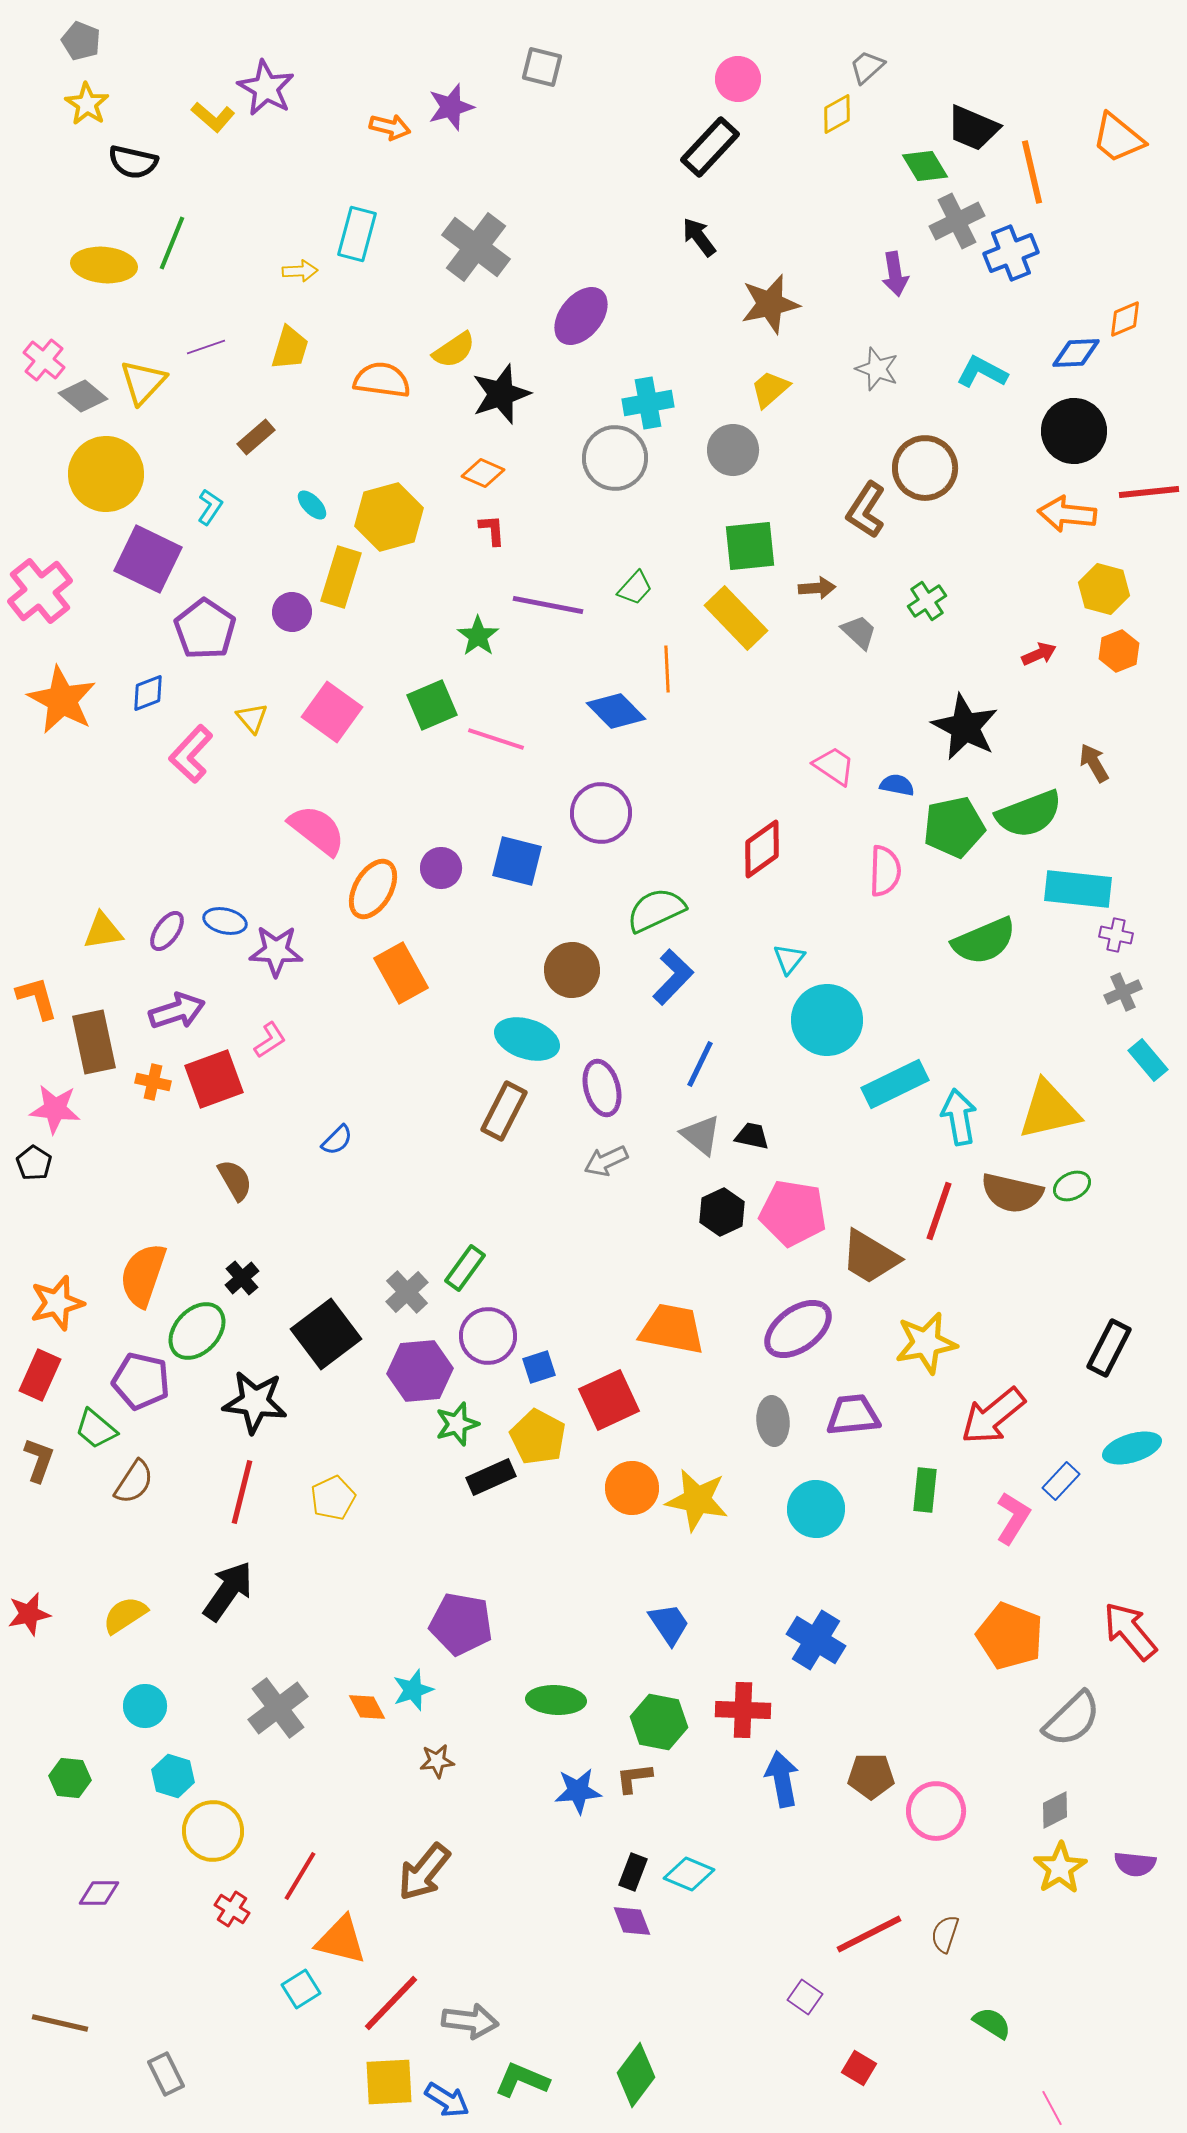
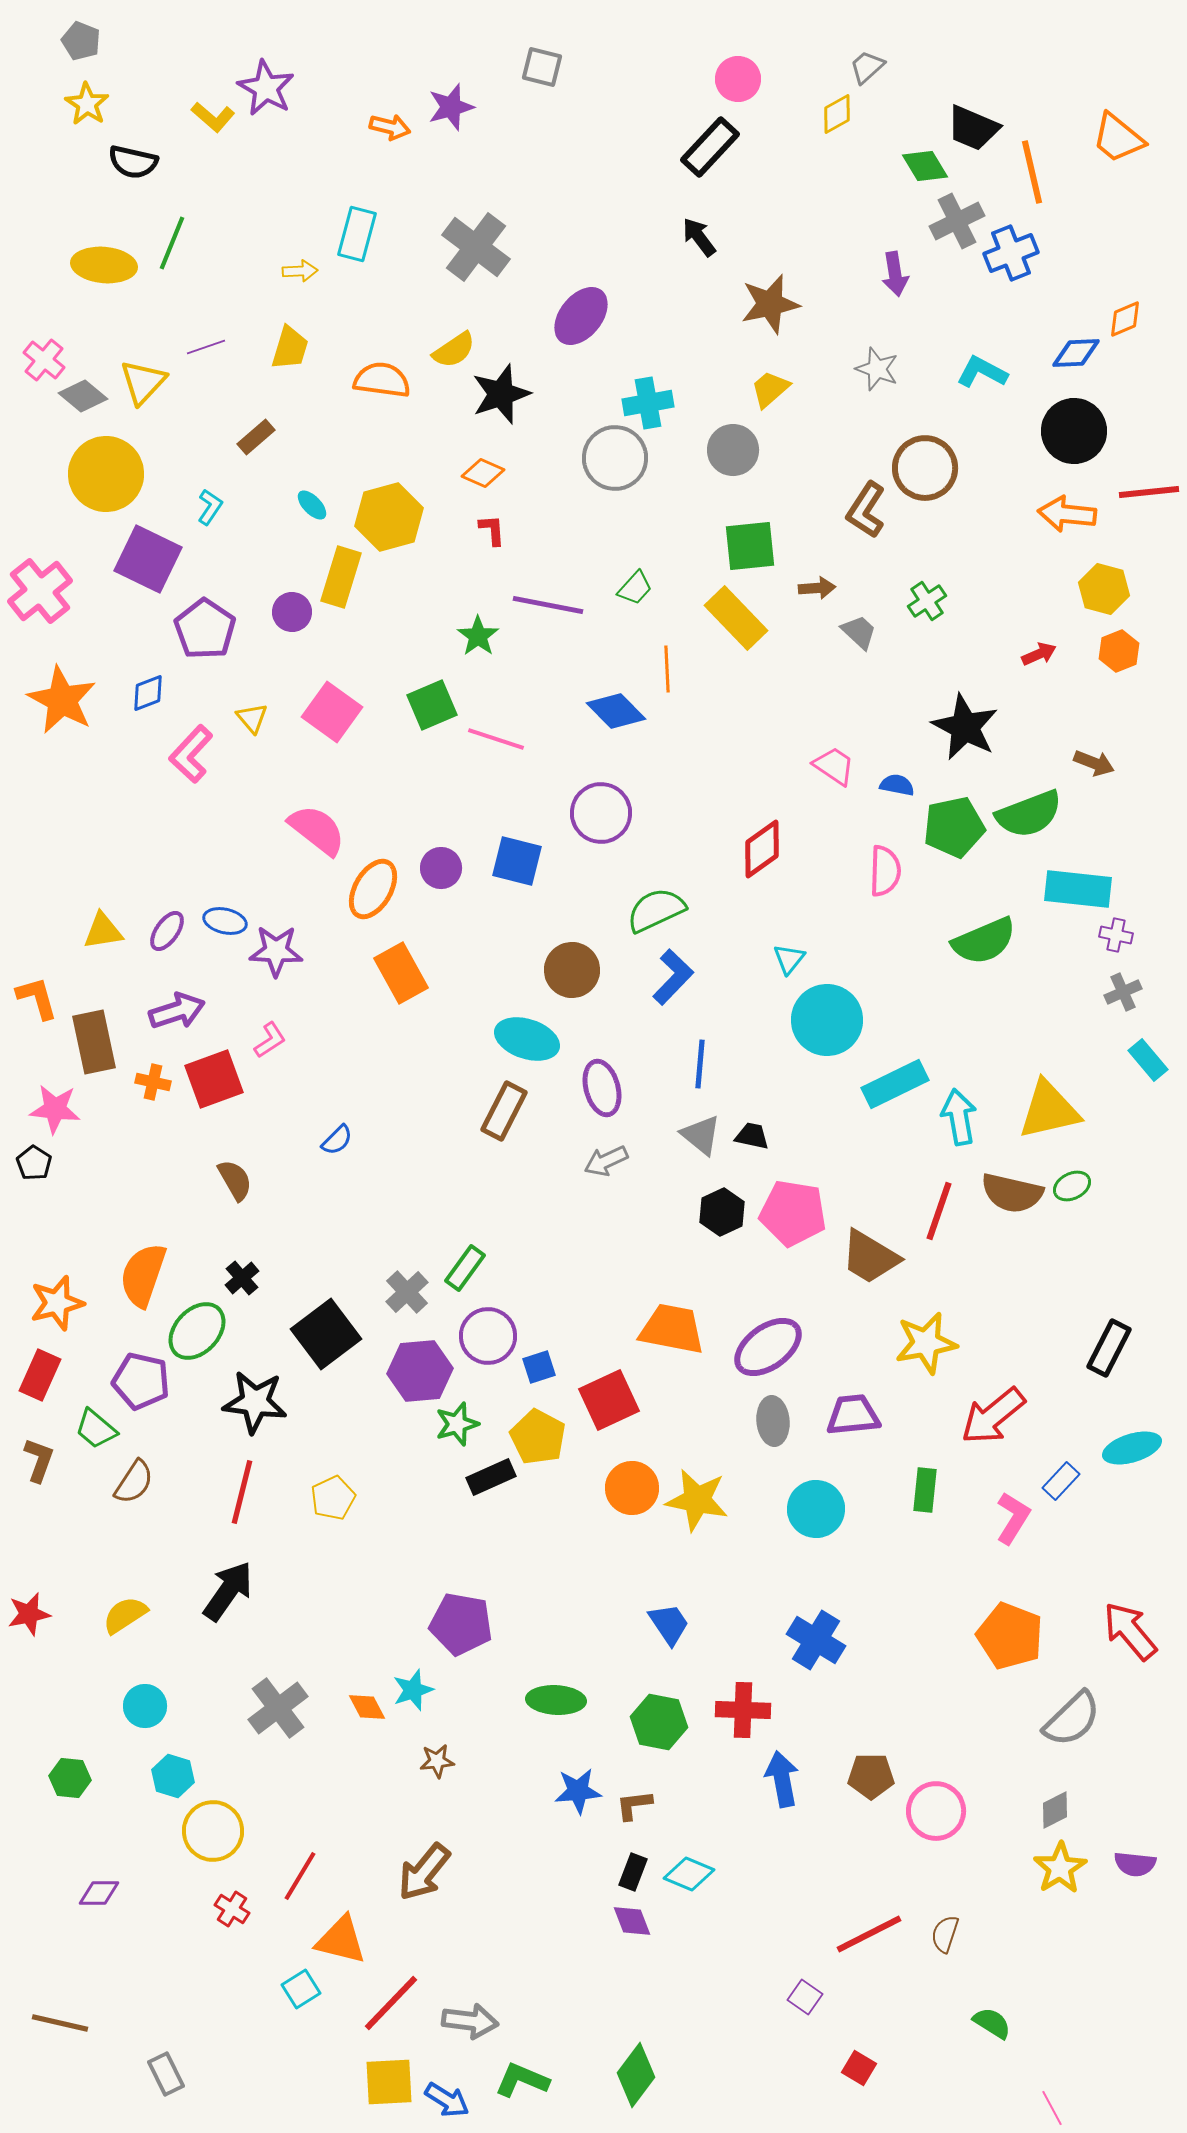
brown arrow at (1094, 763): rotated 141 degrees clockwise
blue line at (700, 1064): rotated 21 degrees counterclockwise
purple ellipse at (798, 1329): moved 30 px left, 18 px down
brown L-shape at (634, 1778): moved 27 px down
